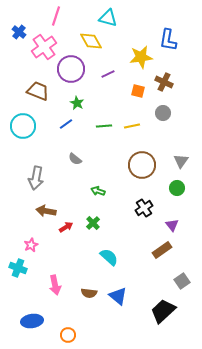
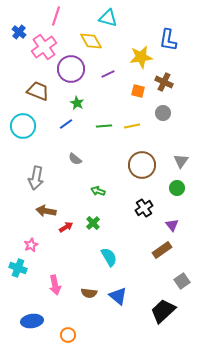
cyan semicircle: rotated 18 degrees clockwise
